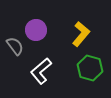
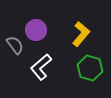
gray semicircle: moved 1 px up
white L-shape: moved 4 px up
